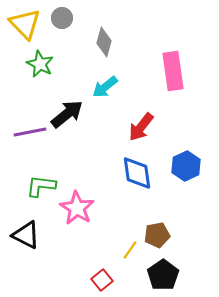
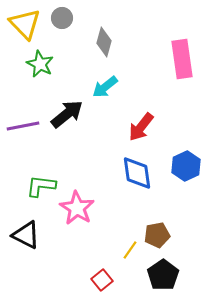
pink rectangle: moved 9 px right, 12 px up
purple line: moved 7 px left, 6 px up
